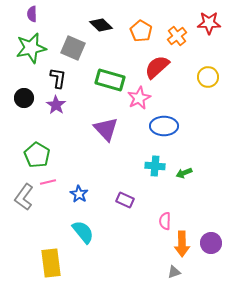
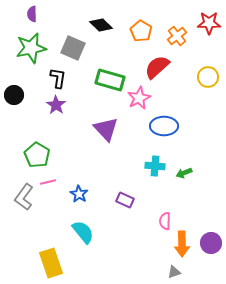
black circle: moved 10 px left, 3 px up
yellow rectangle: rotated 12 degrees counterclockwise
